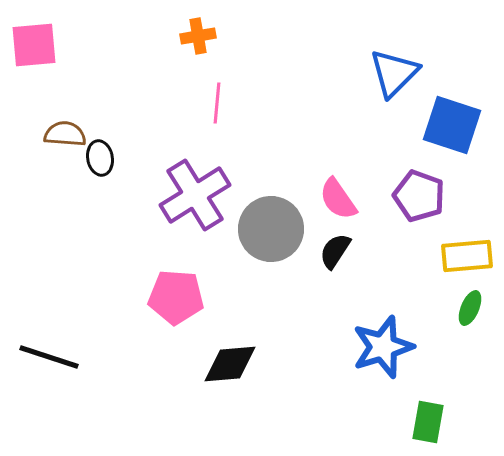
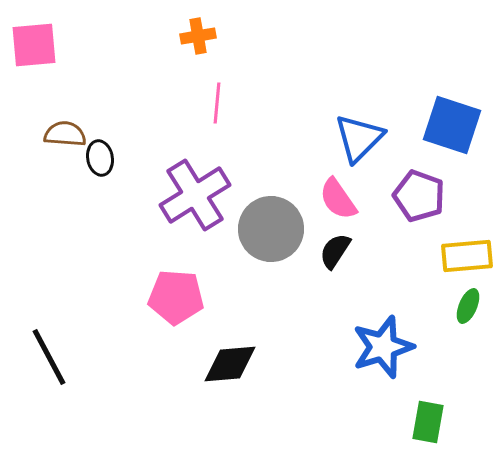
blue triangle: moved 35 px left, 65 px down
green ellipse: moved 2 px left, 2 px up
black line: rotated 44 degrees clockwise
